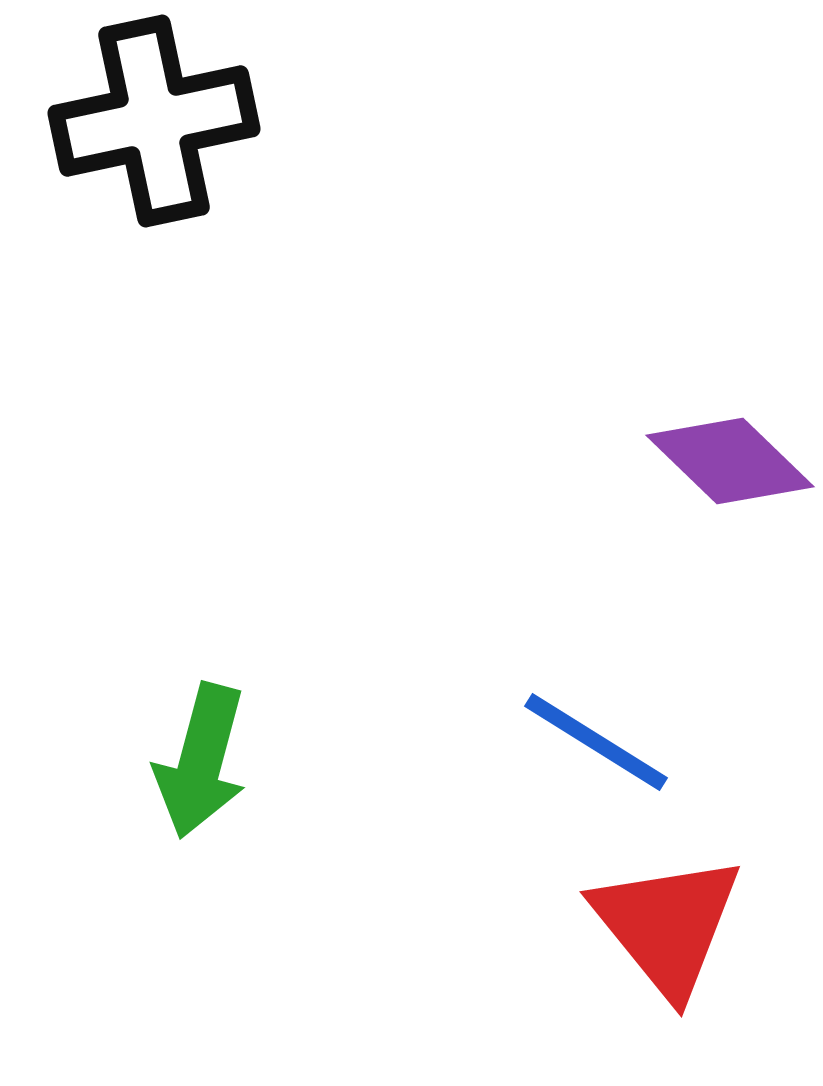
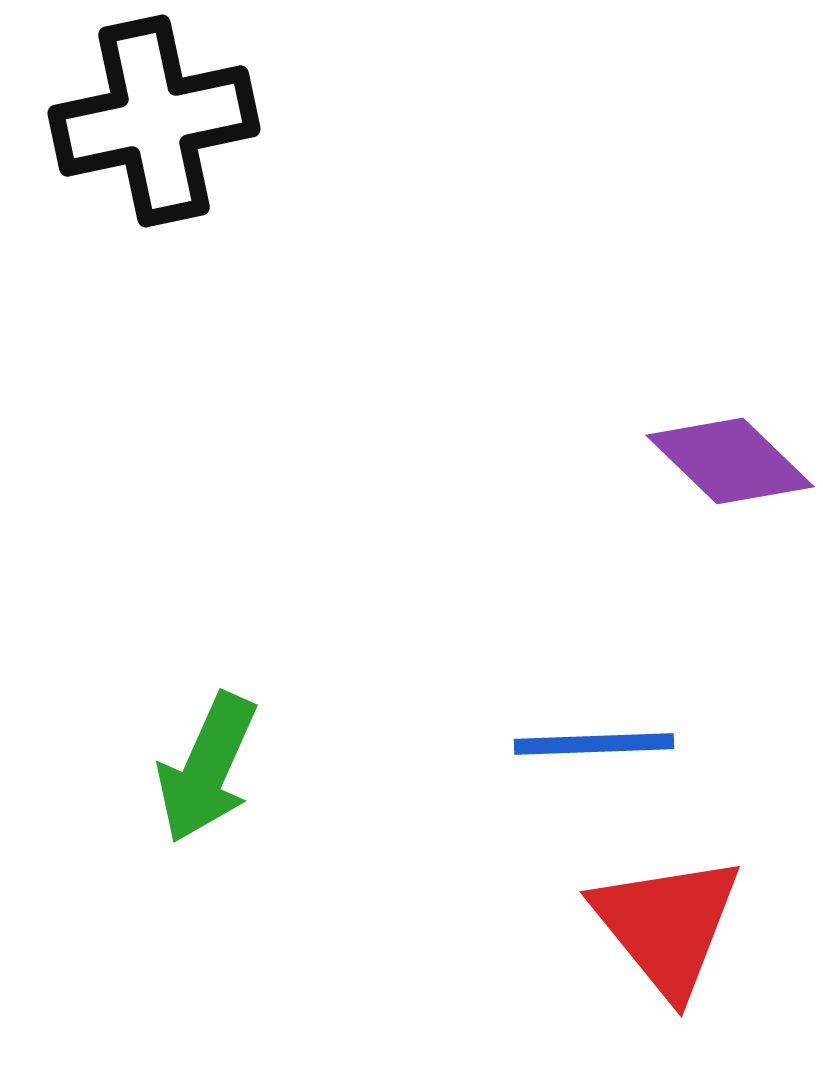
blue line: moved 2 px left, 2 px down; rotated 34 degrees counterclockwise
green arrow: moved 6 px right, 7 px down; rotated 9 degrees clockwise
